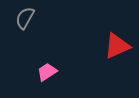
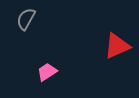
gray semicircle: moved 1 px right, 1 px down
